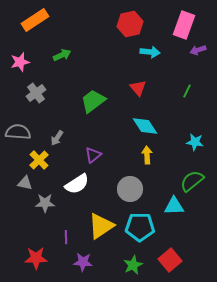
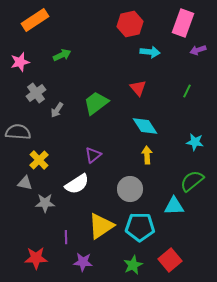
pink rectangle: moved 1 px left, 2 px up
green trapezoid: moved 3 px right, 2 px down
gray arrow: moved 28 px up
